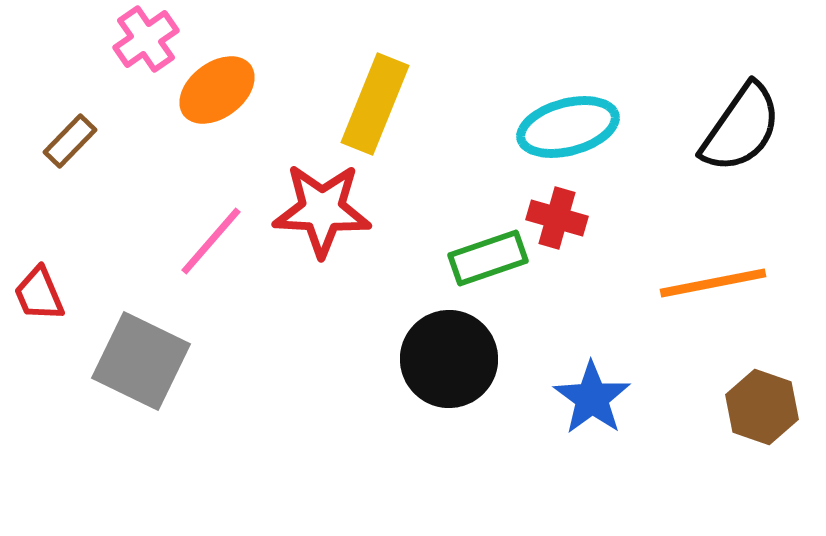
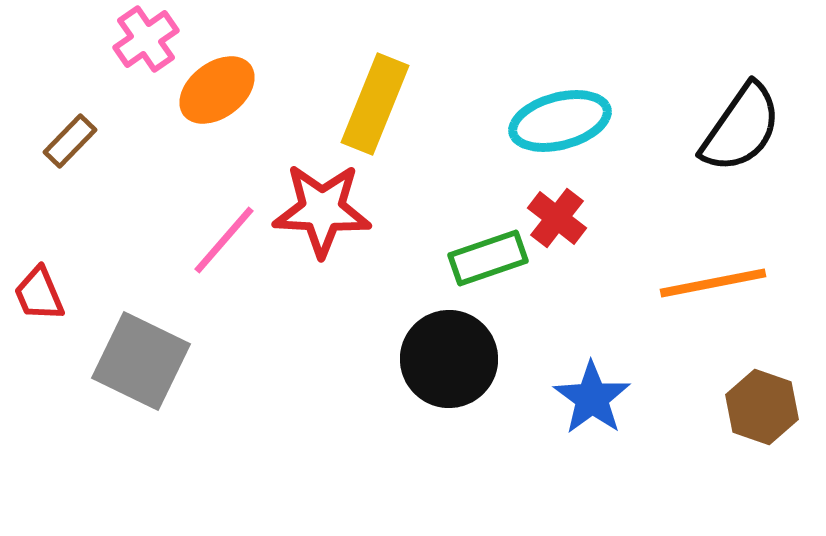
cyan ellipse: moved 8 px left, 6 px up
red cross: rotated 22 degrees clockwise
pink line: moved 13 px right, 1 px up
